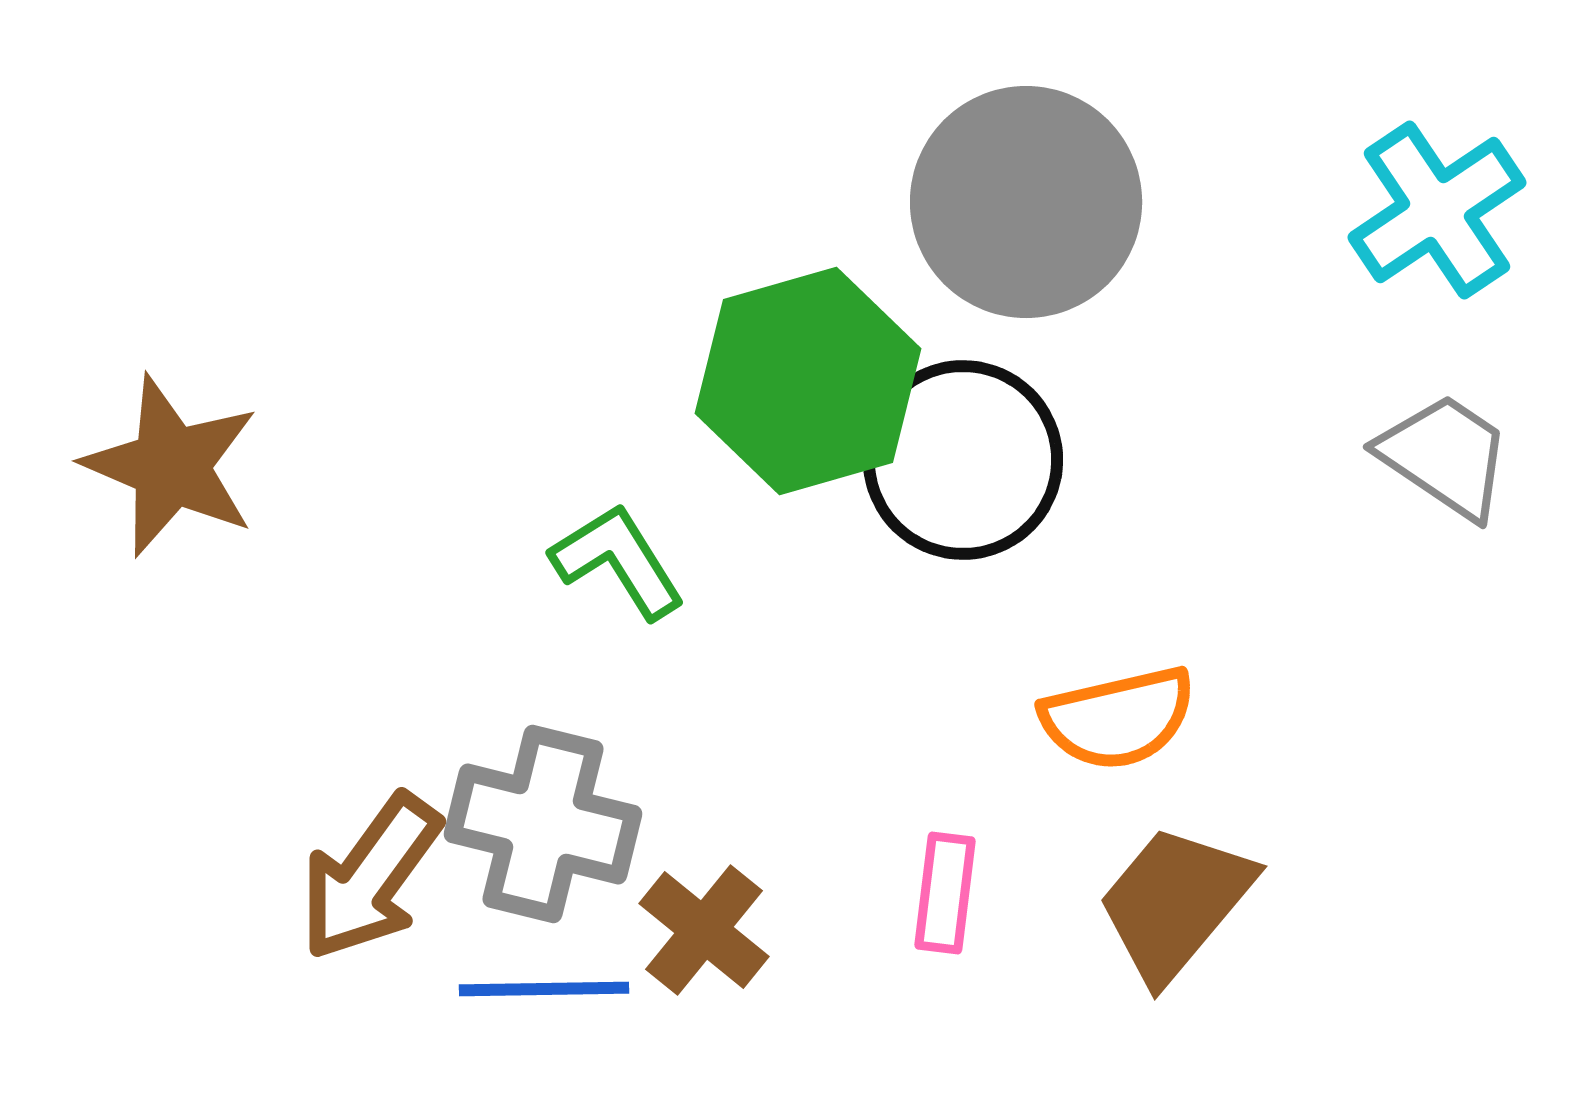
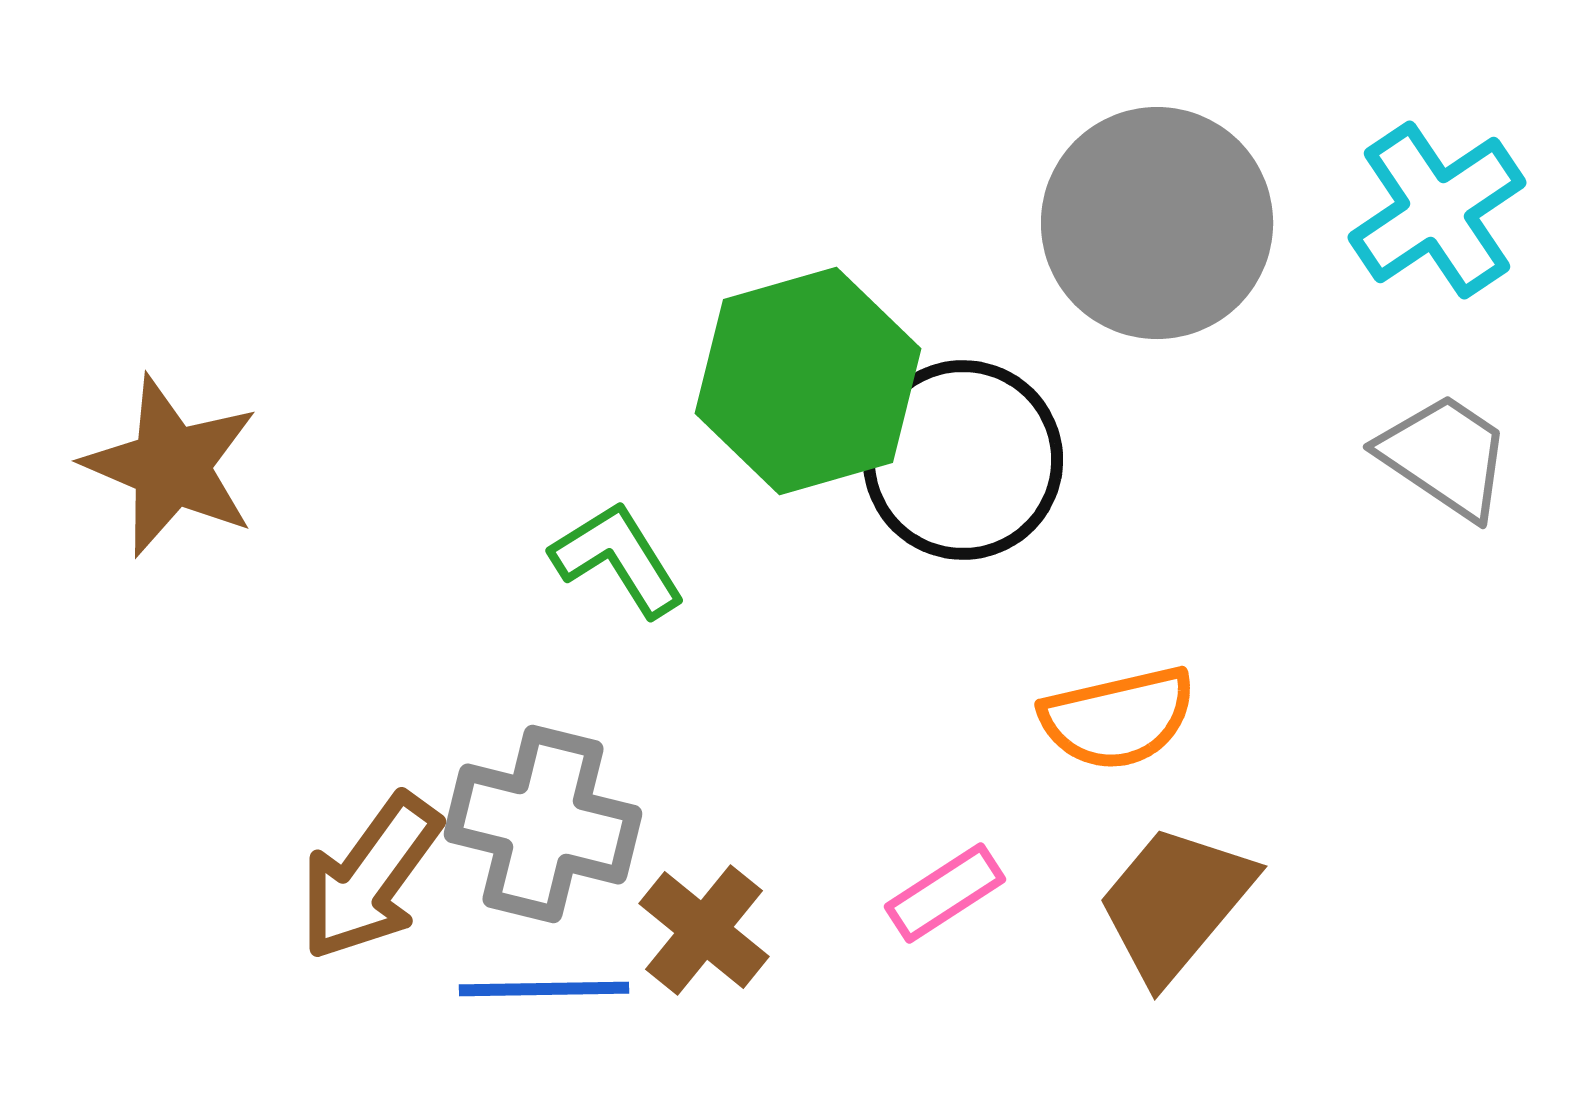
gray circle: moved 131 px right, 21 px down
green L-shape: moved 2 px up
pink rectangle: rotated 50 degrees clockwise
